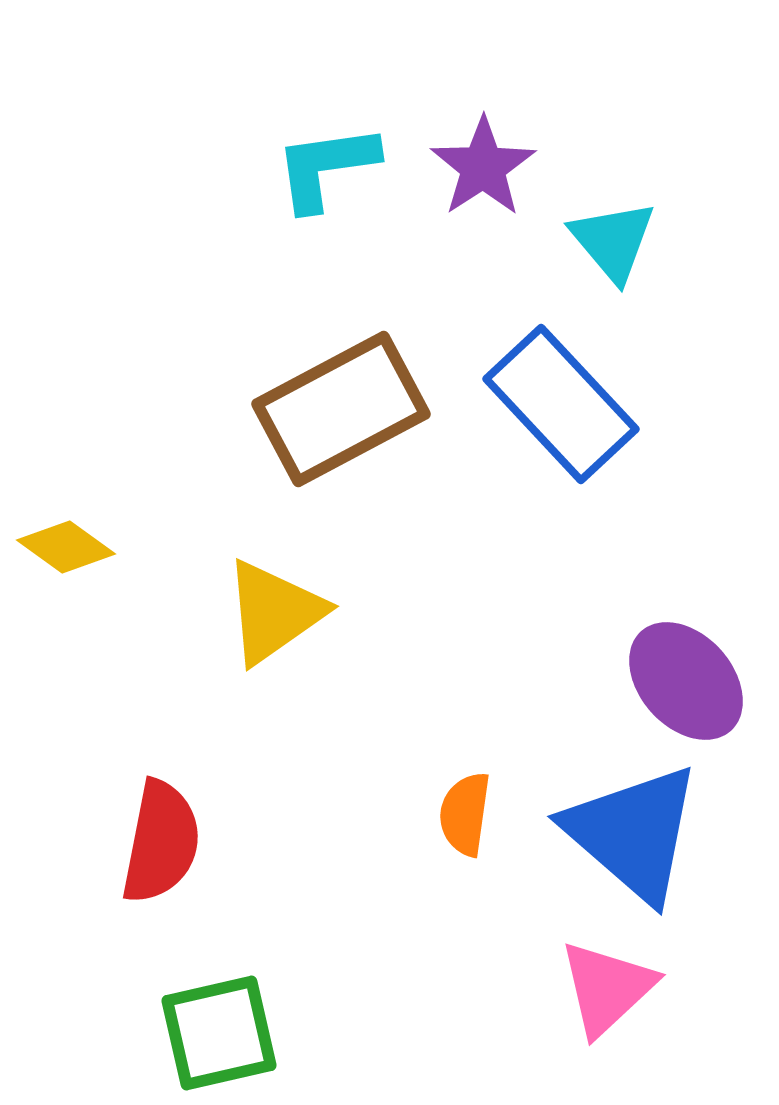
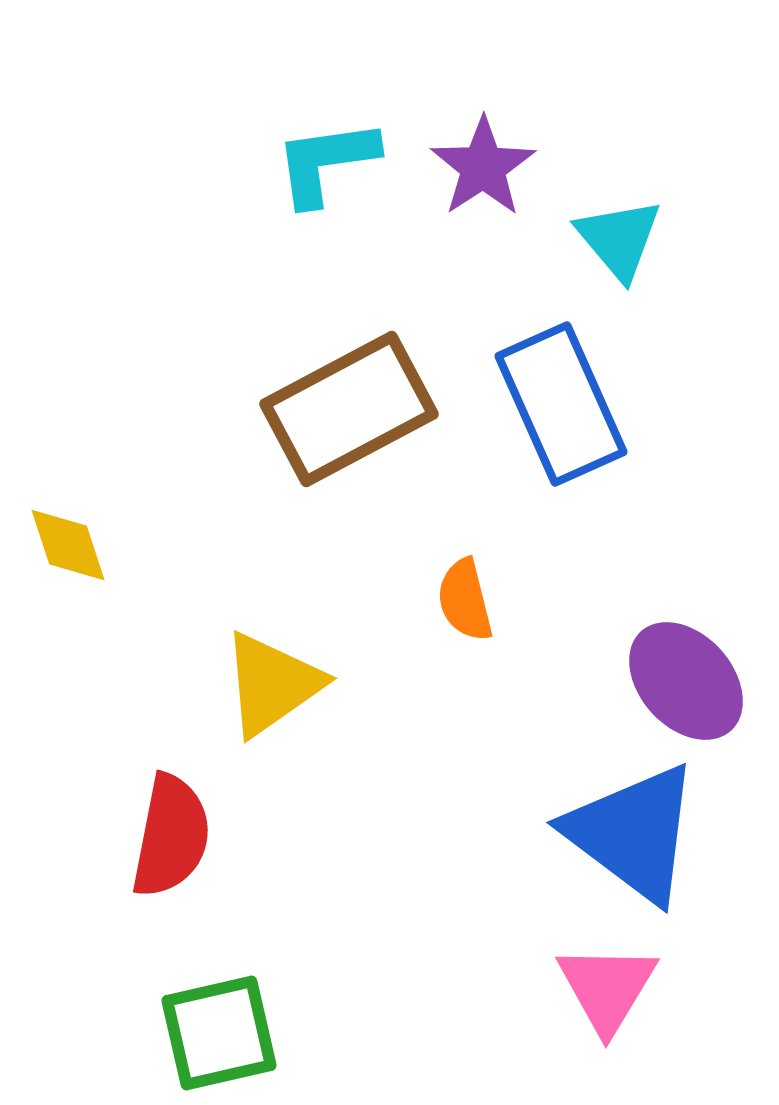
cyan L-shape: moved 5 px up
cyan triangle: moved 6 px right, 2 px up
blue rectangle: rotated 19 degrees clockwise
brown rectangle: moved 8 px right
yellow diamond: moved 2 px right, 2 px up; rotated 36 degrees clockwise
yellow triangle: moved 2 px left, 72 px down
orange semicircle: moved 214 px up; rotated 22 degrees counterclockwise
blue triangle: rotated 4 degrees counterclockwise
red semicircle: moved 10 px right, 6 px up
pink triangle: rotated 16 degrees counterclockwise
